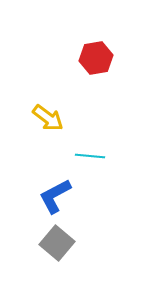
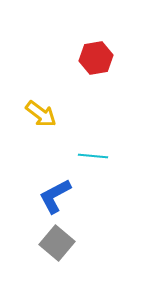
yellow arrow: moved 7 px left, 4 px up
cyan line: moved 3 px right
